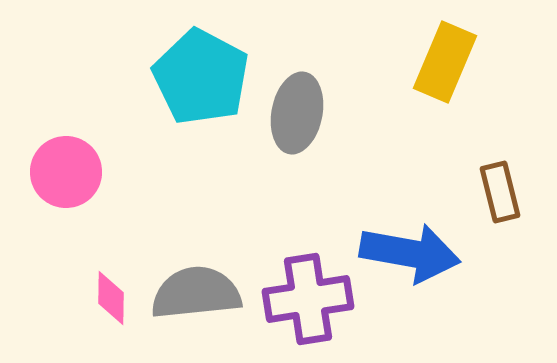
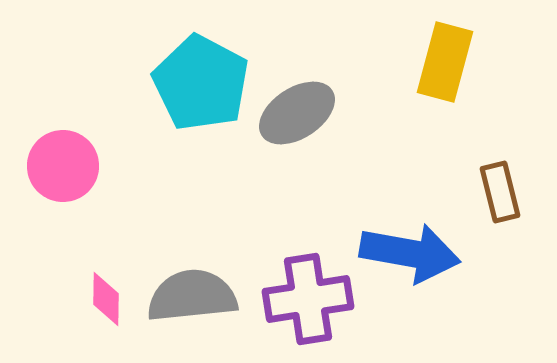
yellow rectangle: rotated 8 degrees counterclockwise
cyan pentagon: moved 6 px down
gray ellipse: rotated 46 degrees clockwise
pink circle: moved 3 px left, 6 px up
gray semicircle: moved 4 px left, 3 px down
pink diamond: moved 5 px left, 1 px down
